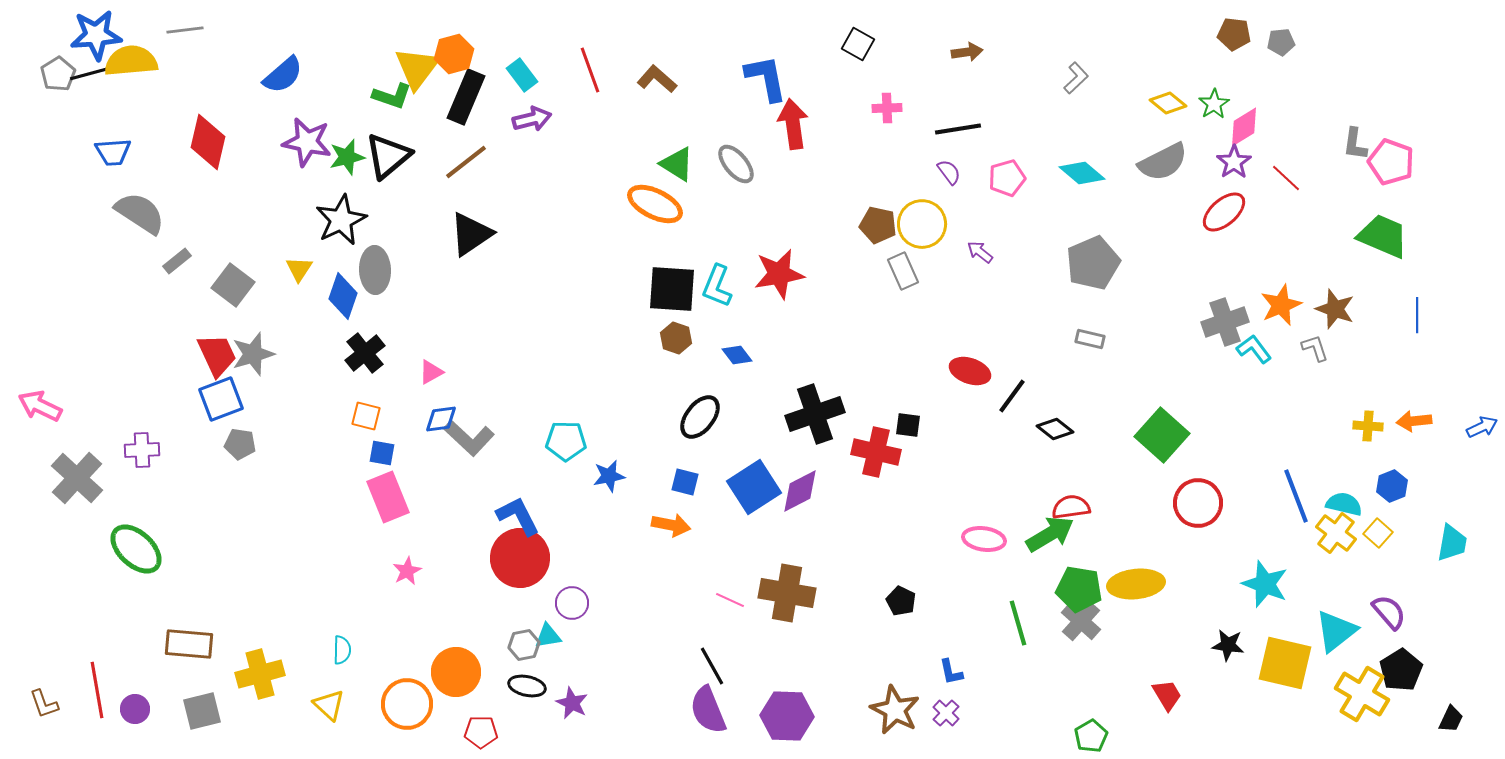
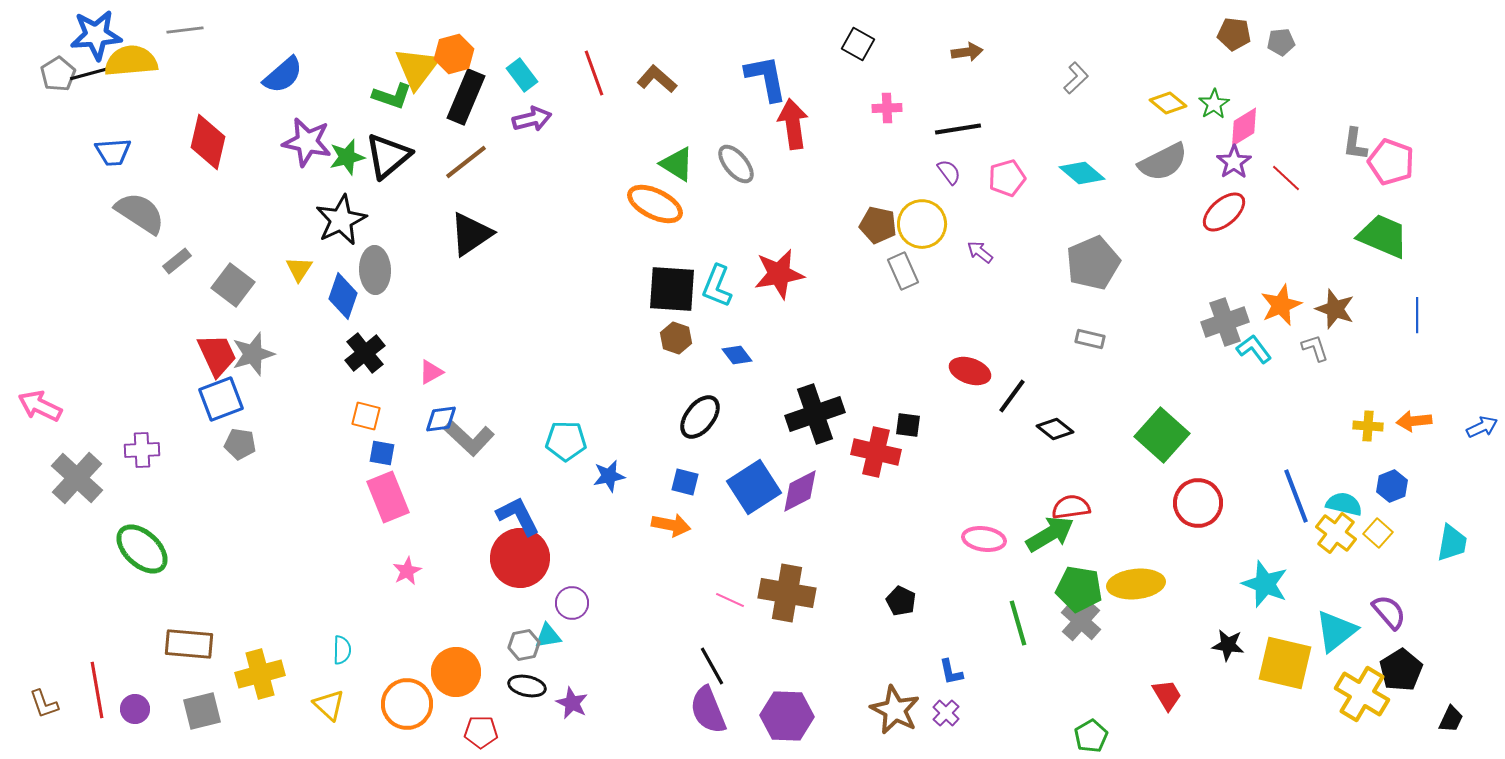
red line at (590, 70): moved 4 px right, 3 px down
green ellipse at (136, 549): moved 6 px right
